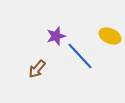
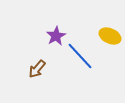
purple star: rotated 12 degrees counterclockwise
